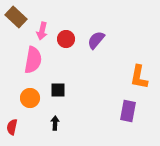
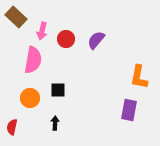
purple rectangle: moved 1 px right, 1 px up
